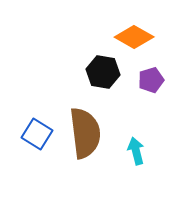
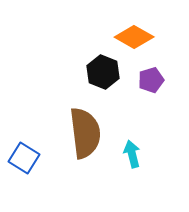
black hexagon: rotated 12 degrees clockwise
blue square: moved 13 px left, 24 px down
cyan arrow: moved 4 px left, 3 px down
